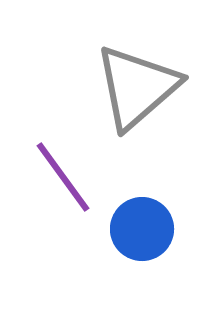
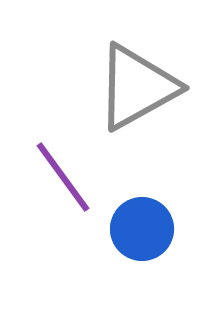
gray triangle: rotated 12 degrees clockwise
